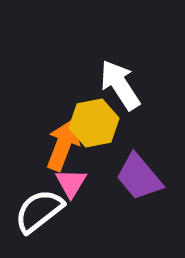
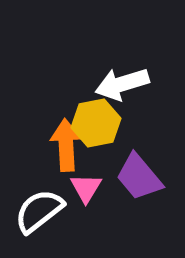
white arrow: moved 2 px right, 1 px up; rotated 74 degrees counterclockwise
yellow hexagon: moved 2 px right
orange arrow: moved 3 px right; rotated 24 degrees counterclockwise
pink triangle: moved 15 px right, 5 px down
